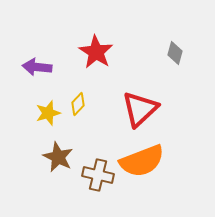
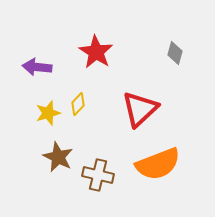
orange semicircle: moved 16 px right, 3 px down
